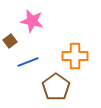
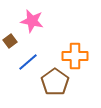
blue line: rotated 20 degrees counterclockwise
brown pentagon: moved 1 px left, 5 px up
